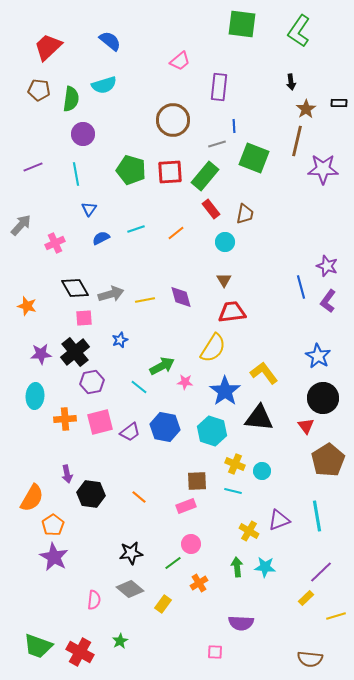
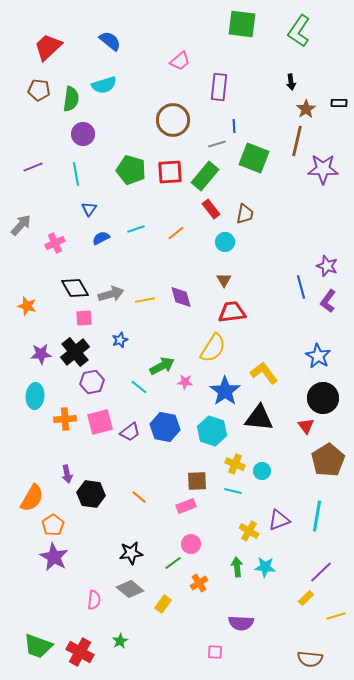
cyan line at (317, 516): rotated 20 degrees clockwise
